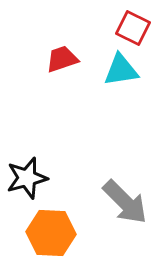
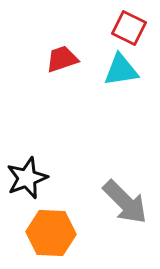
red square: moved 4 px left
black star: rotated 6 degrees counterclockwise
